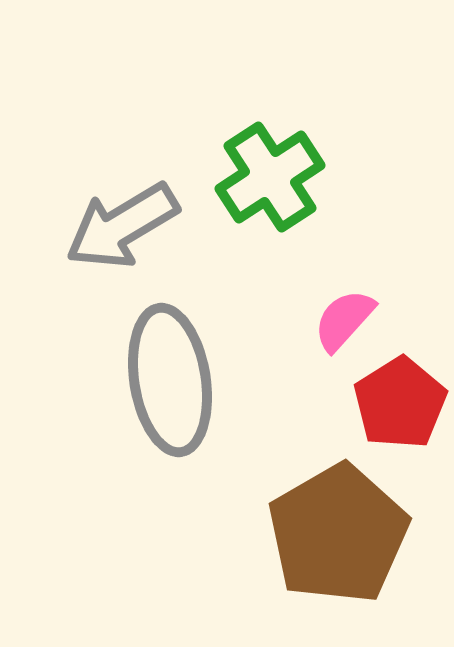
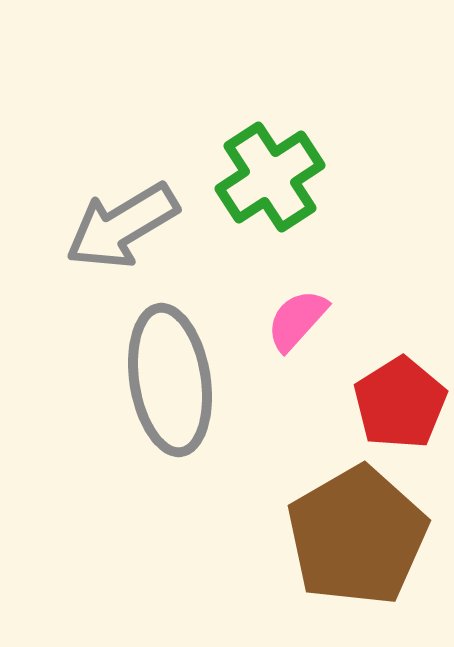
pink semicircle: moved 47 px left
brown pentagon: moved 19 px right, 2 px down
